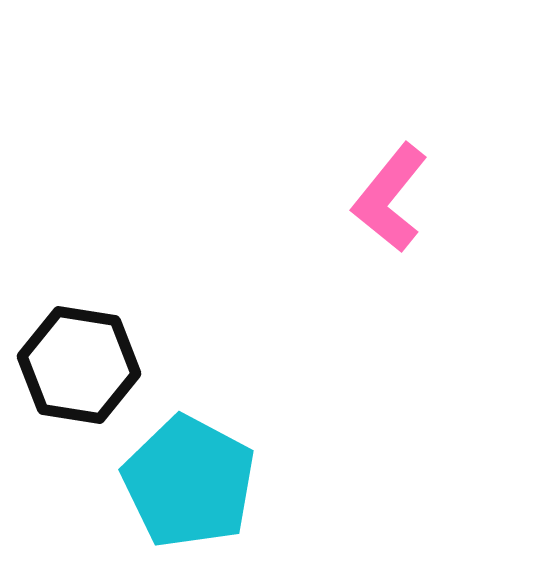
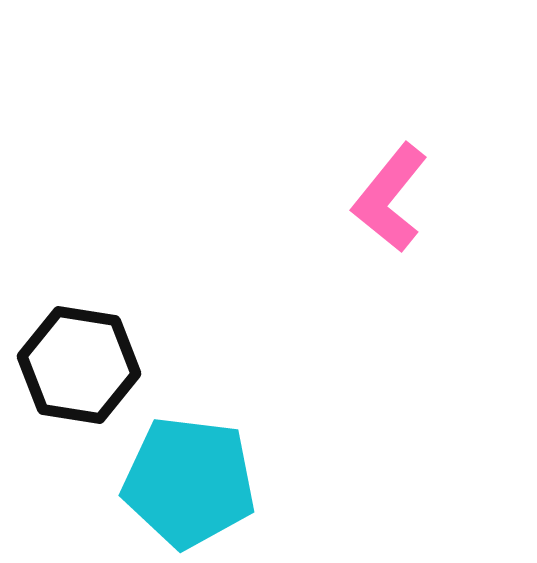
cyan pentagon: rotated 21 degrees counterclockwise
